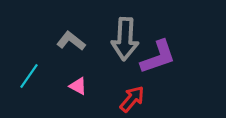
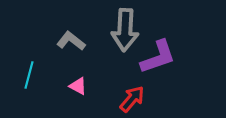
gray arrow: moved 9 px up
cyan line: moved 1 px up; rotated 20 degrees counterclockwise
